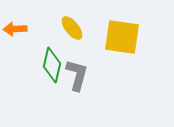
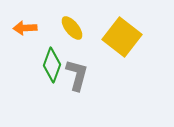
orange arrow: moved 10 px right, 1 px up
yellow square: rotated 30 degrees clockwise
green diamond: rotated 8 degrees clockwise
